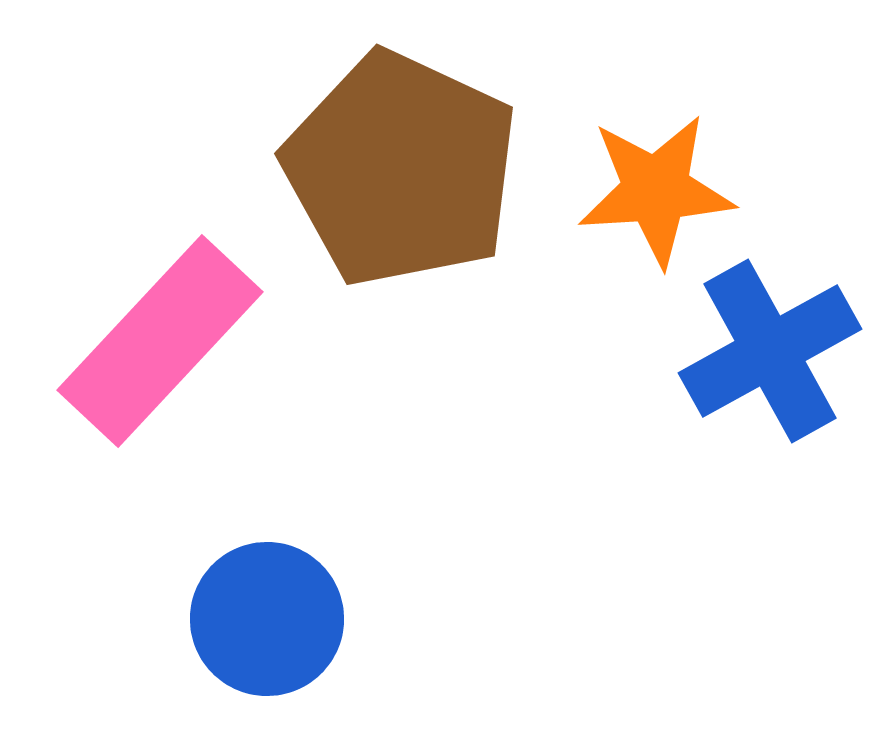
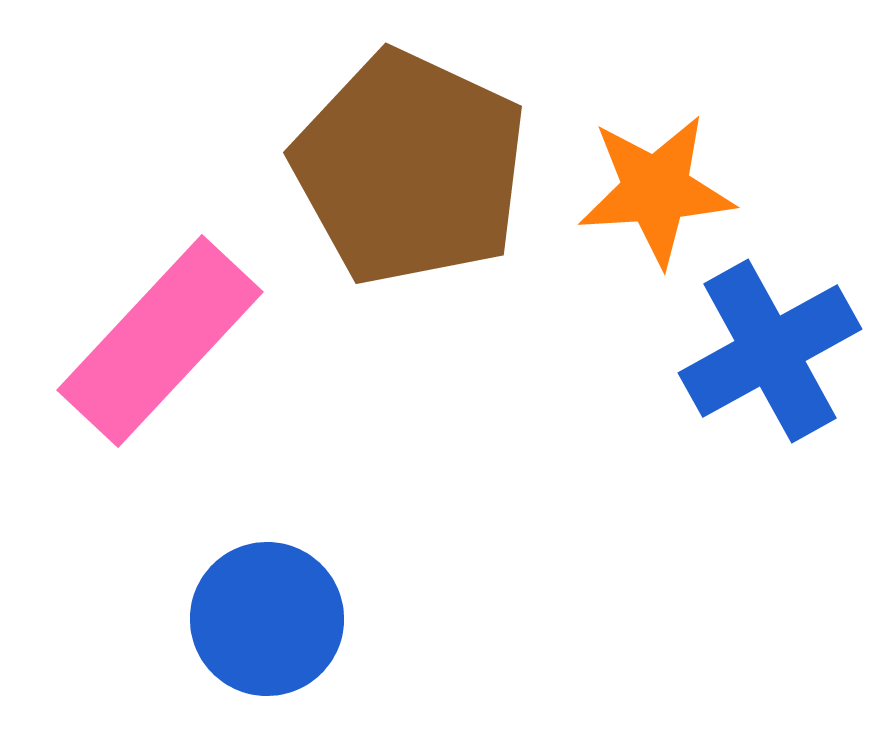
brown pentagon: moved 9 px right, 1 px up
